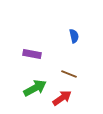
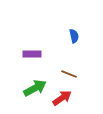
purple rectangle: rotated 12 degrees counterclockwise
